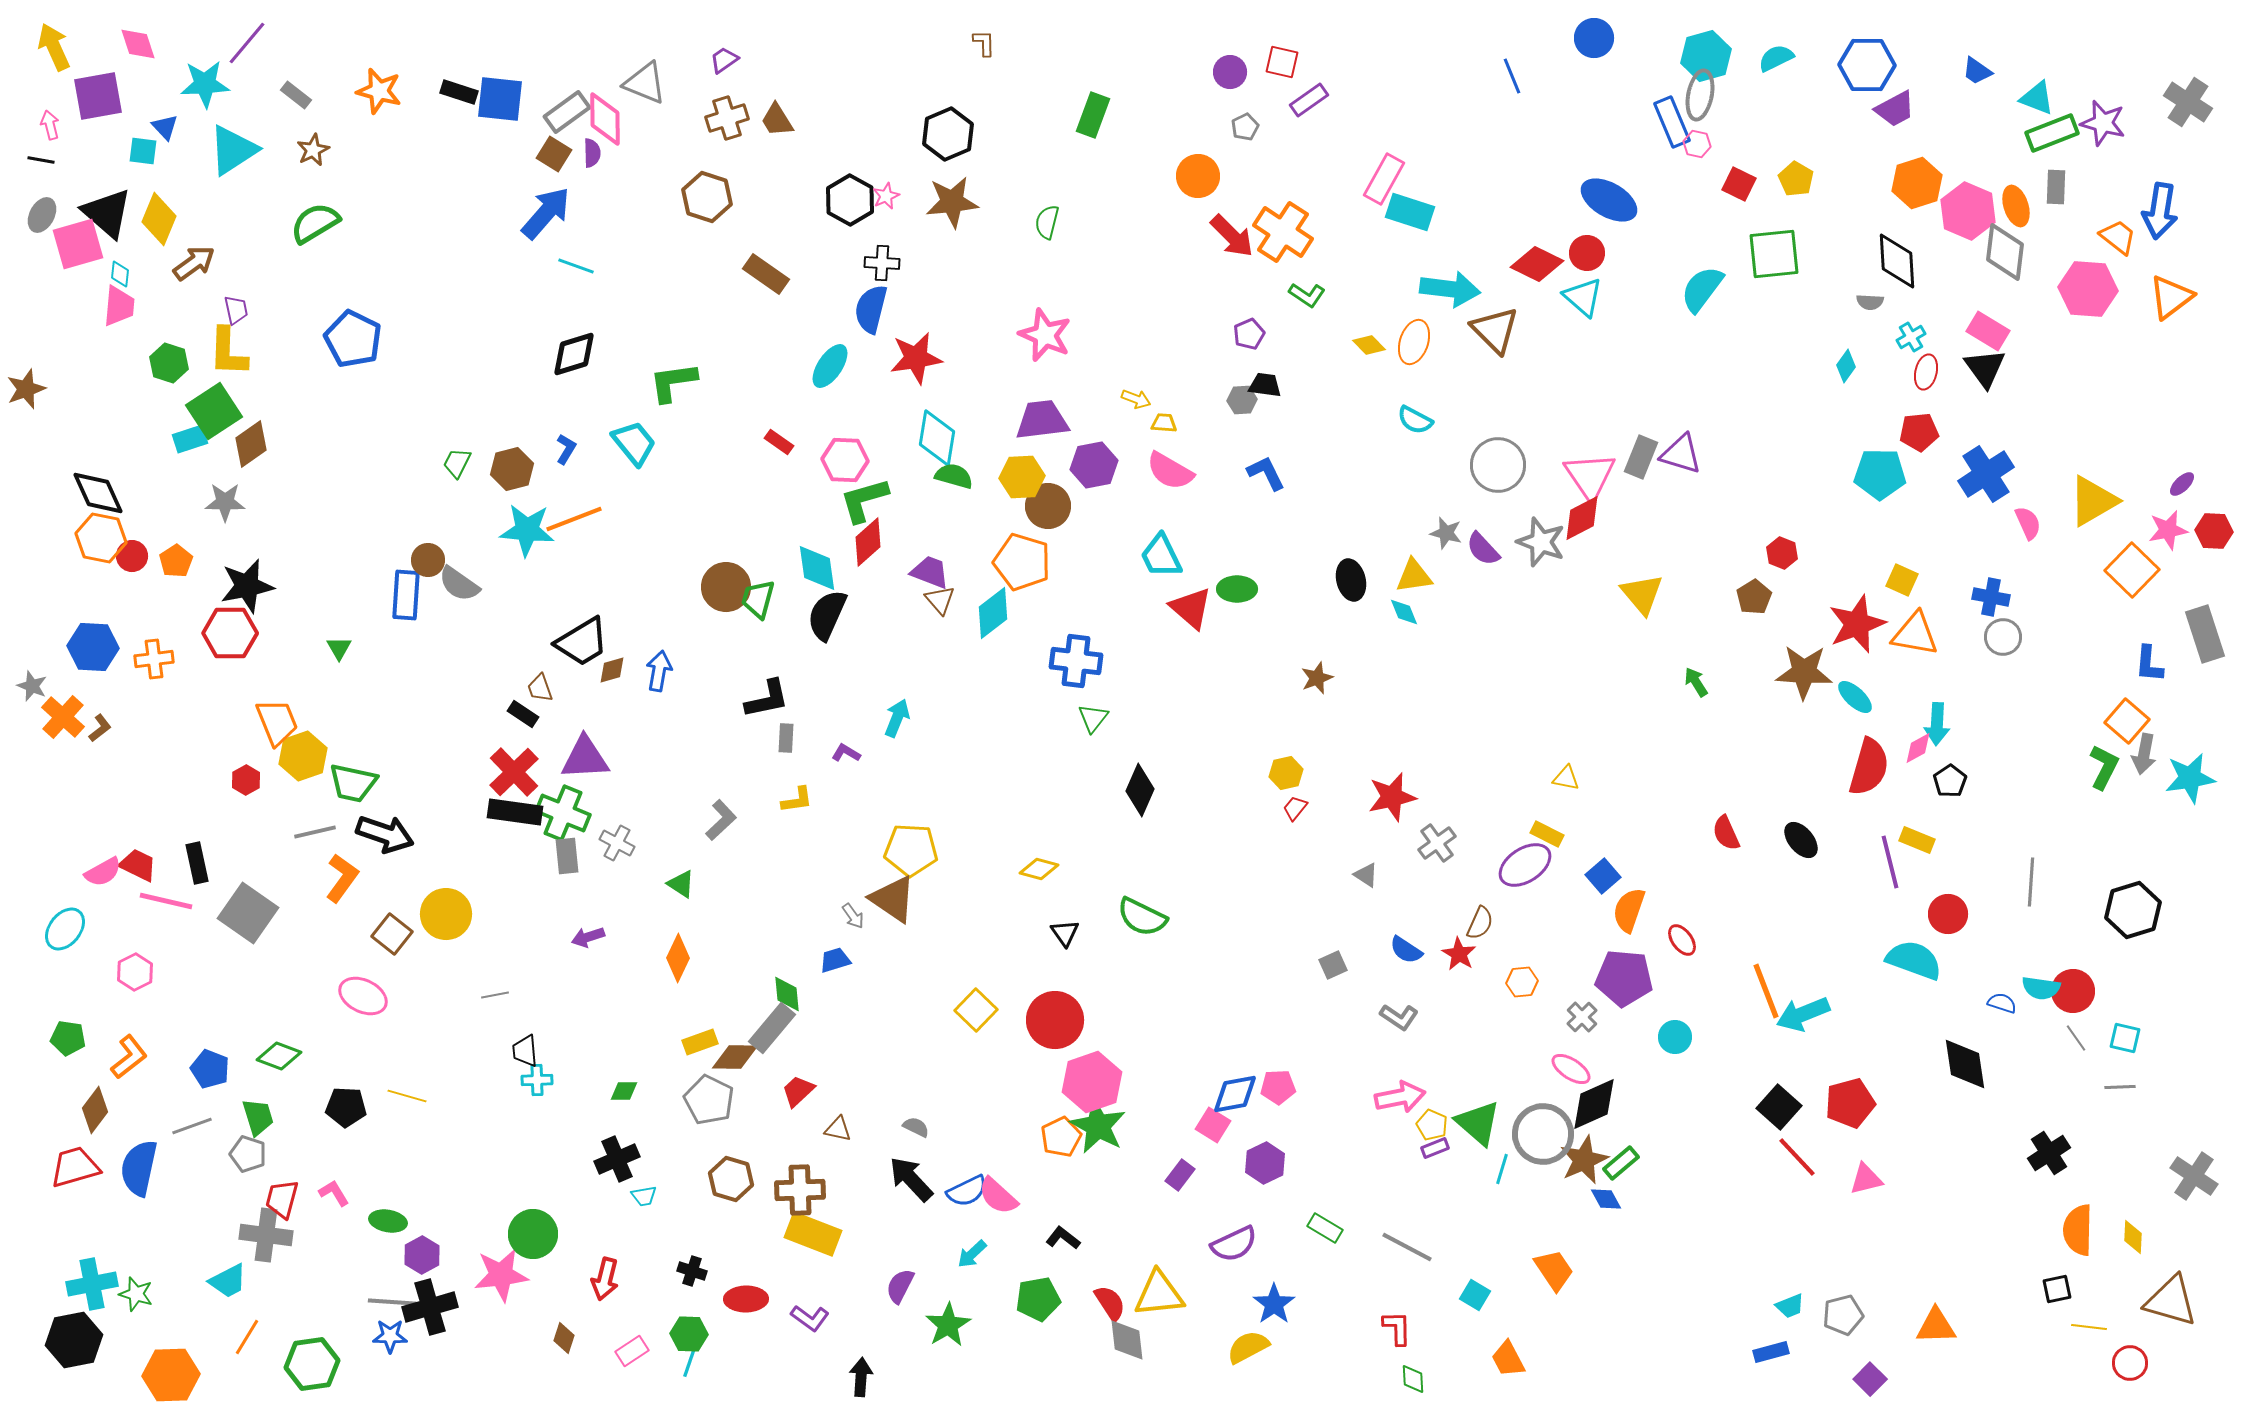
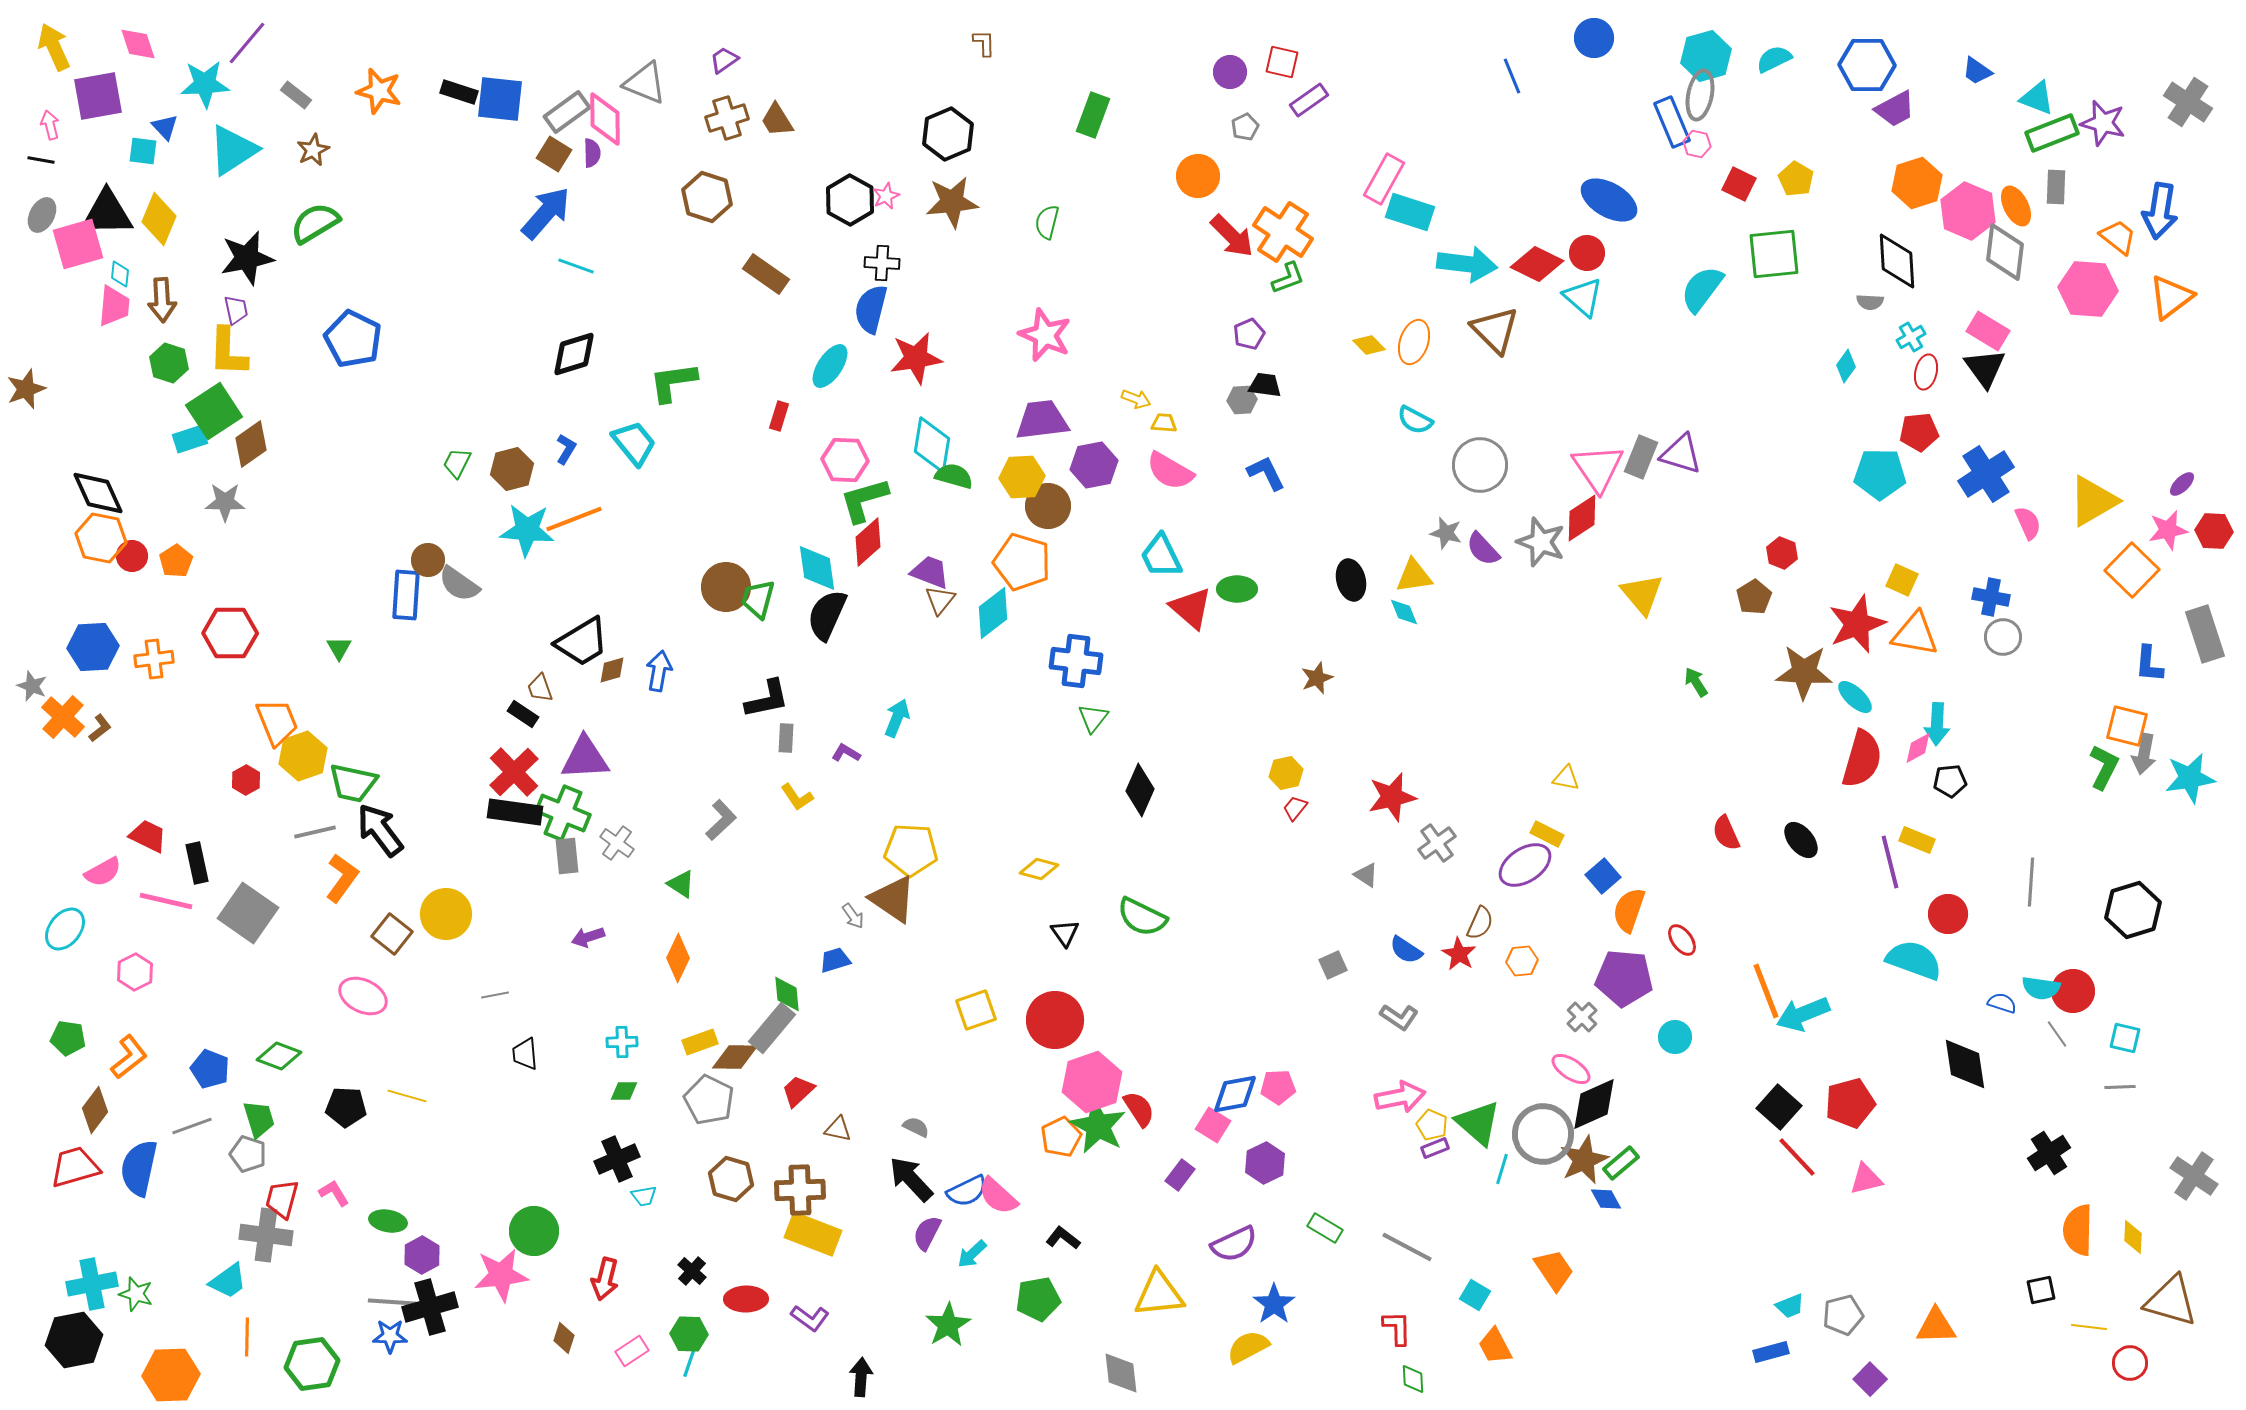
cyan semicircle at (1776, 58): moved 2 px left, 1 px down
orange ellipse at (2016, 206): rotated 9 degrees counterclockwise
black triangle at (107, 213): rotated 42 degrees counterclockwise
brown arrow at (194, 263): moved 32 px left, 37 px down; rotated 123 degrees clockwise
cyan arrow at (1450, 289): moved 17 px right, 25 px up
green L-shape at (1307, 295): moved 19 px left, 17 px up; rotated 54 degrees counterclockwise
pink trapezoid at (119, 306): moved 5 px left
cyan diamond at (937, 438): moved 5 px left, 7 px down
red rectangle at (779, 442): moved 26 px up; rotated 72 degrees clockwise
gray circle at (1498, 465): moved 18 px left
pink triangle at (1590, 476): moved 8 px right, 8 px up
red diamond at (1582, 518): rotated 6 degrees counterclockwise
black star at (247, 586): moved 328 px up
brown triangle at (940, 600): rotated 20 degrees clockwise
blue hexagon at (93, 647): rotated 6 degrees counterclockwise
orange square at (2127, 721): moved 5 px down; rotated 27 degrees counterclockwise
red semicircle at (1869, 767): moved 7 px left, 8 px up
black pentagon at (1950, 781): rotated 28 degrees clockwise
yellow L-shape at (797, 800): moved 3 px up; rotated 64 degrees clockwise
black arrow at (385, 834): moved 5 px left, 4 px up; rotated 146 degrees counterclockwise
gray cross at (617, 843): rotated 8 degrees clockwise
red trapezoid at (138, 865): moved 10 px right, 29 px up
orange hexagon at (1522, 982): moved 21 px up
yellow square at (976, 1010): rotated 27 degrees clockwise
gray line at (2076, 1038): moved 19 px left, 4 px up
black trapezoid at (525, 1051): moved 3 px down
cyan cross at (537, 1080): moved 85 px right, 38 px up
green trapezoid at (258, 1117): moved 1 px right, 2 px down
green circle at (533, 1234): moved 1 px right, 3 px up
black cross at (692, 1271): rotated 24 degrees clockwise
cyan trapezoid at (228, 1281): rotated 9 degrees counterclockwise
purple semicircle at (900, 1286): moved 27 px right, 53 px up
black square at (2057, 1289): moved 16 px left, 1 px down
red semicircle at (1110, 1303): moved 29 px right, 194 px up
orange line at (247, 1337): rotated 30 degrees counterclockwise
gray diamond at (1127, 1340): moved 6 px left, 33 px down
orange trapezoid at (1508, 1359): moved 13 px left, 13 px up
